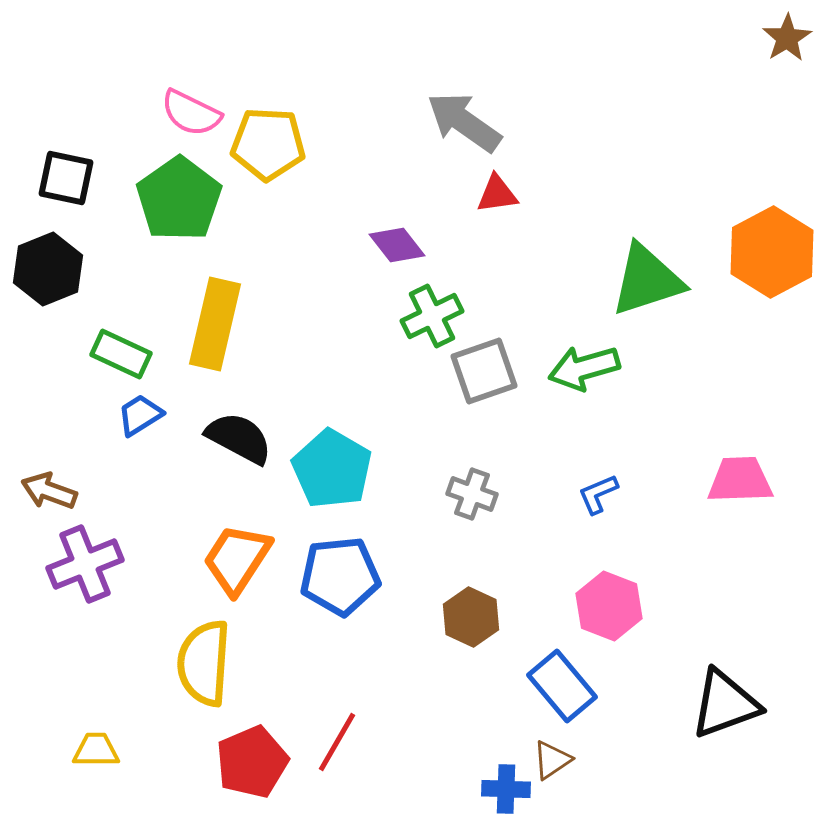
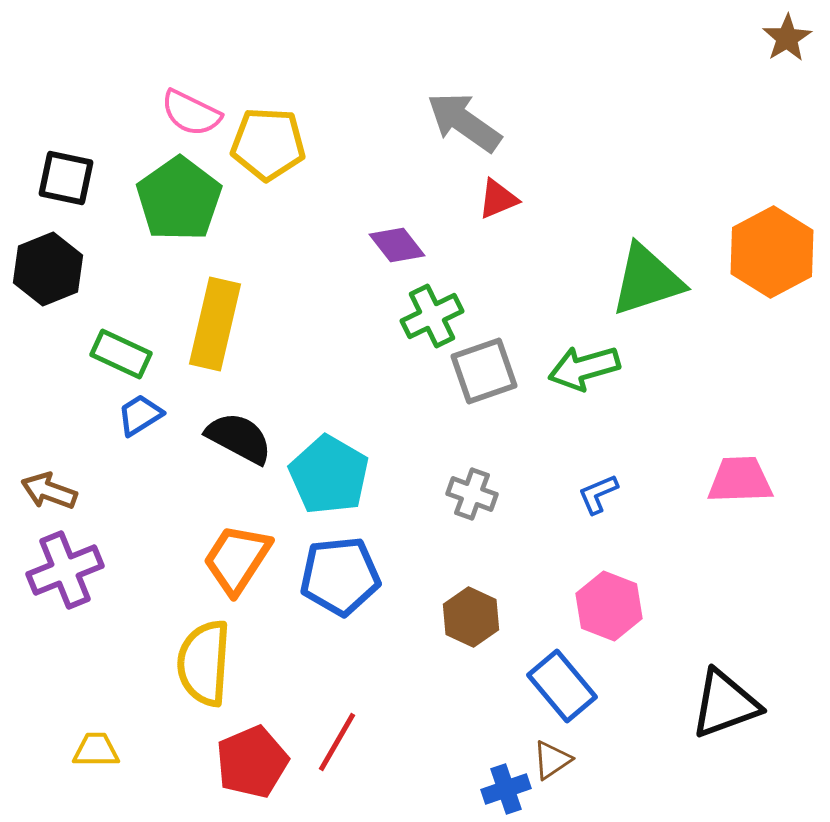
red triangle: moved 1 px right, 5 px down; rotated 15 degrees counterclockwise
cyan pentagon: moved 3 px left, 6 px down
purple cross: moved 20 px left, 6 px down
blue cross: rotated 21 degrees counterclockwise
